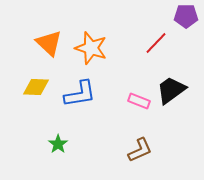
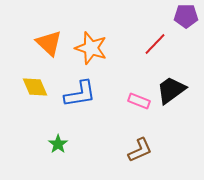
red line: moved 1 px left, 1 px down
yellow diamond: moved 1 px left; rotated 64 degrees clockwise
